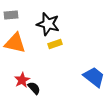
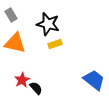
gray rectangle: rotated 64 degrees clockwise
blue trapezoid: moved 3 px down
black semicircle: moved 2 px right
